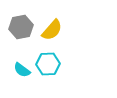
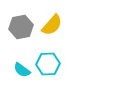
yellow semicircle: moved 5 px up
